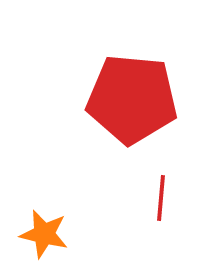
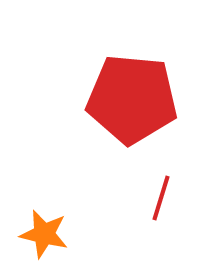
red line: rotated 12 degrees clockwise
